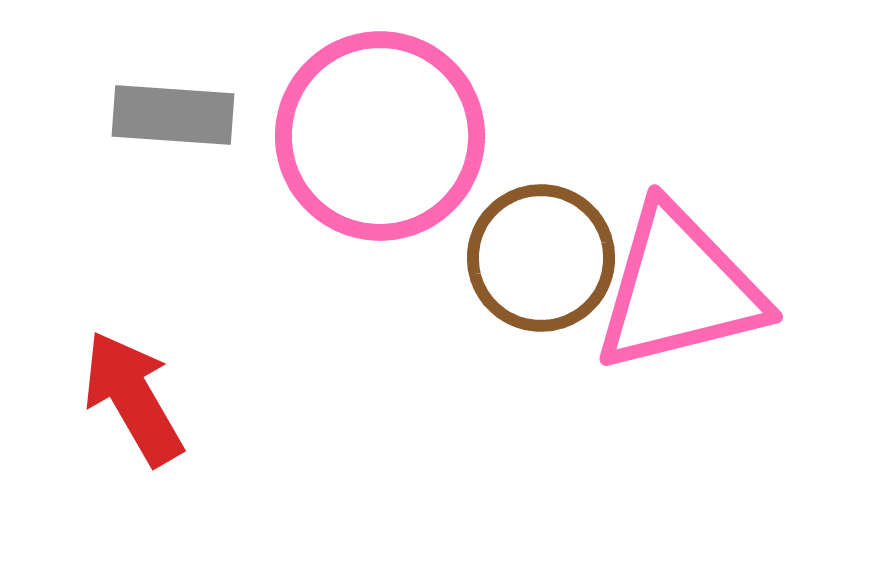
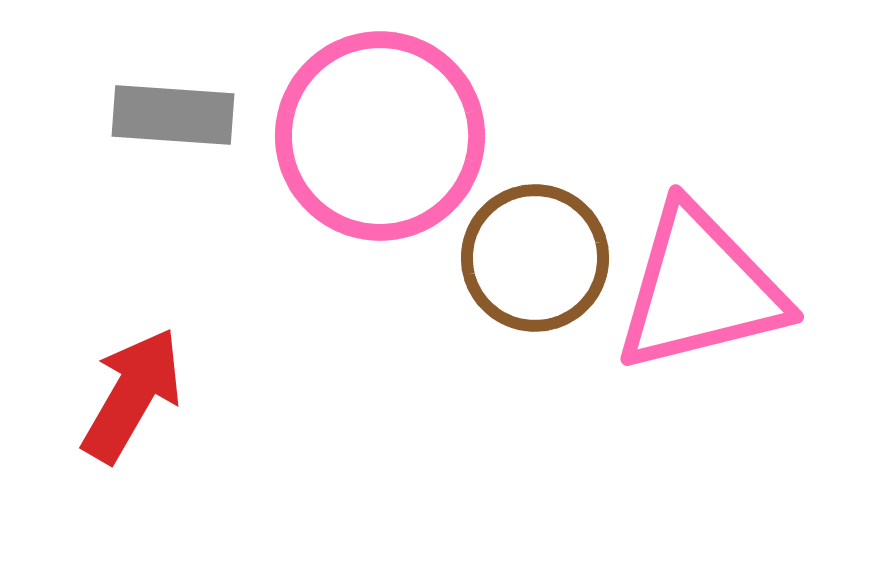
brown circle: moved 6 px left
pink triangle: moved 21 px right
red arrow: moved 1 px left, 3 px up; rotated 60 degrees clockwise
